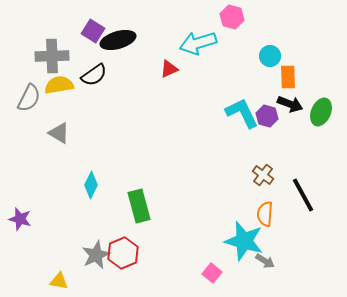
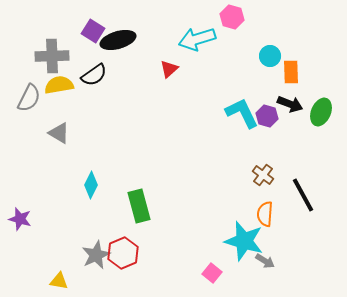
cyan arrow: moved 1 px left, 4 px up
red triangle: rotated 18 degrees counterclockwise
orange rectangle: moved 3 px right, 5 px up
